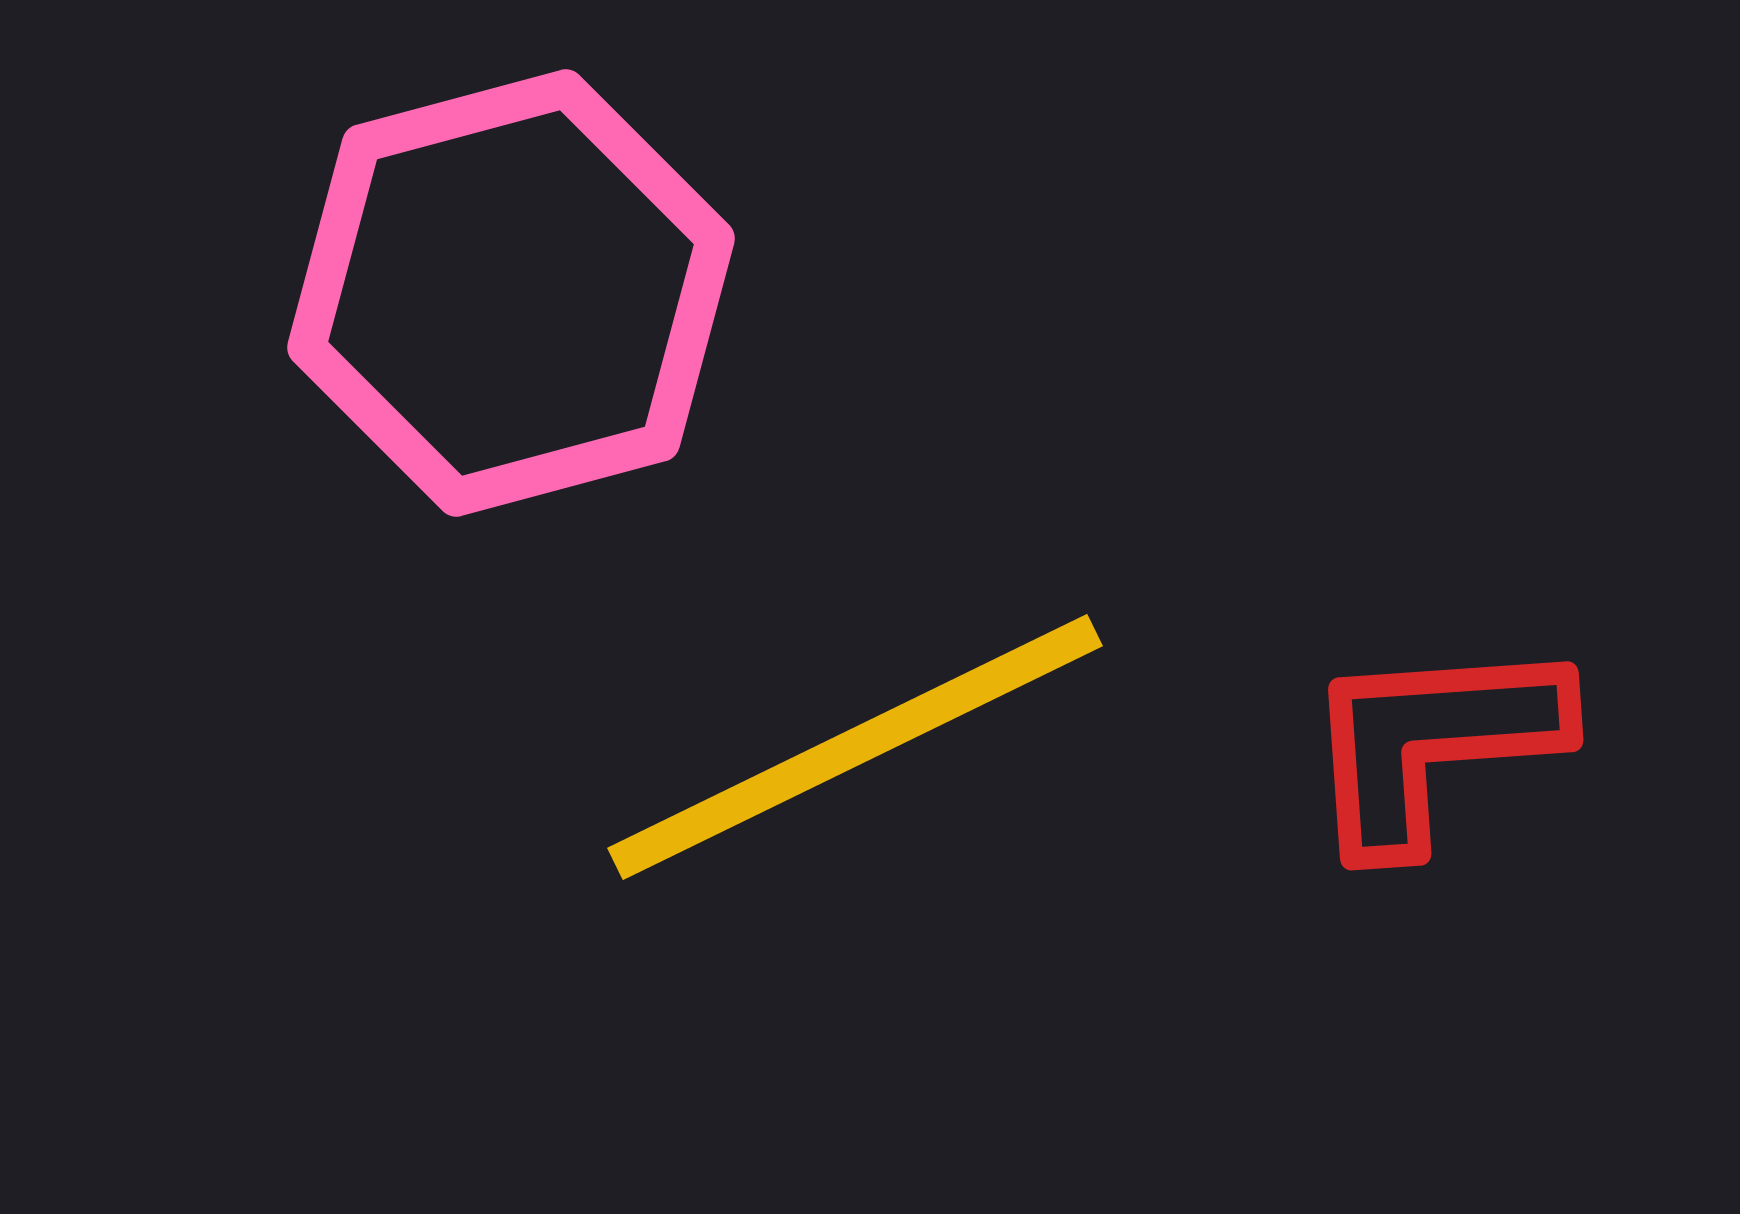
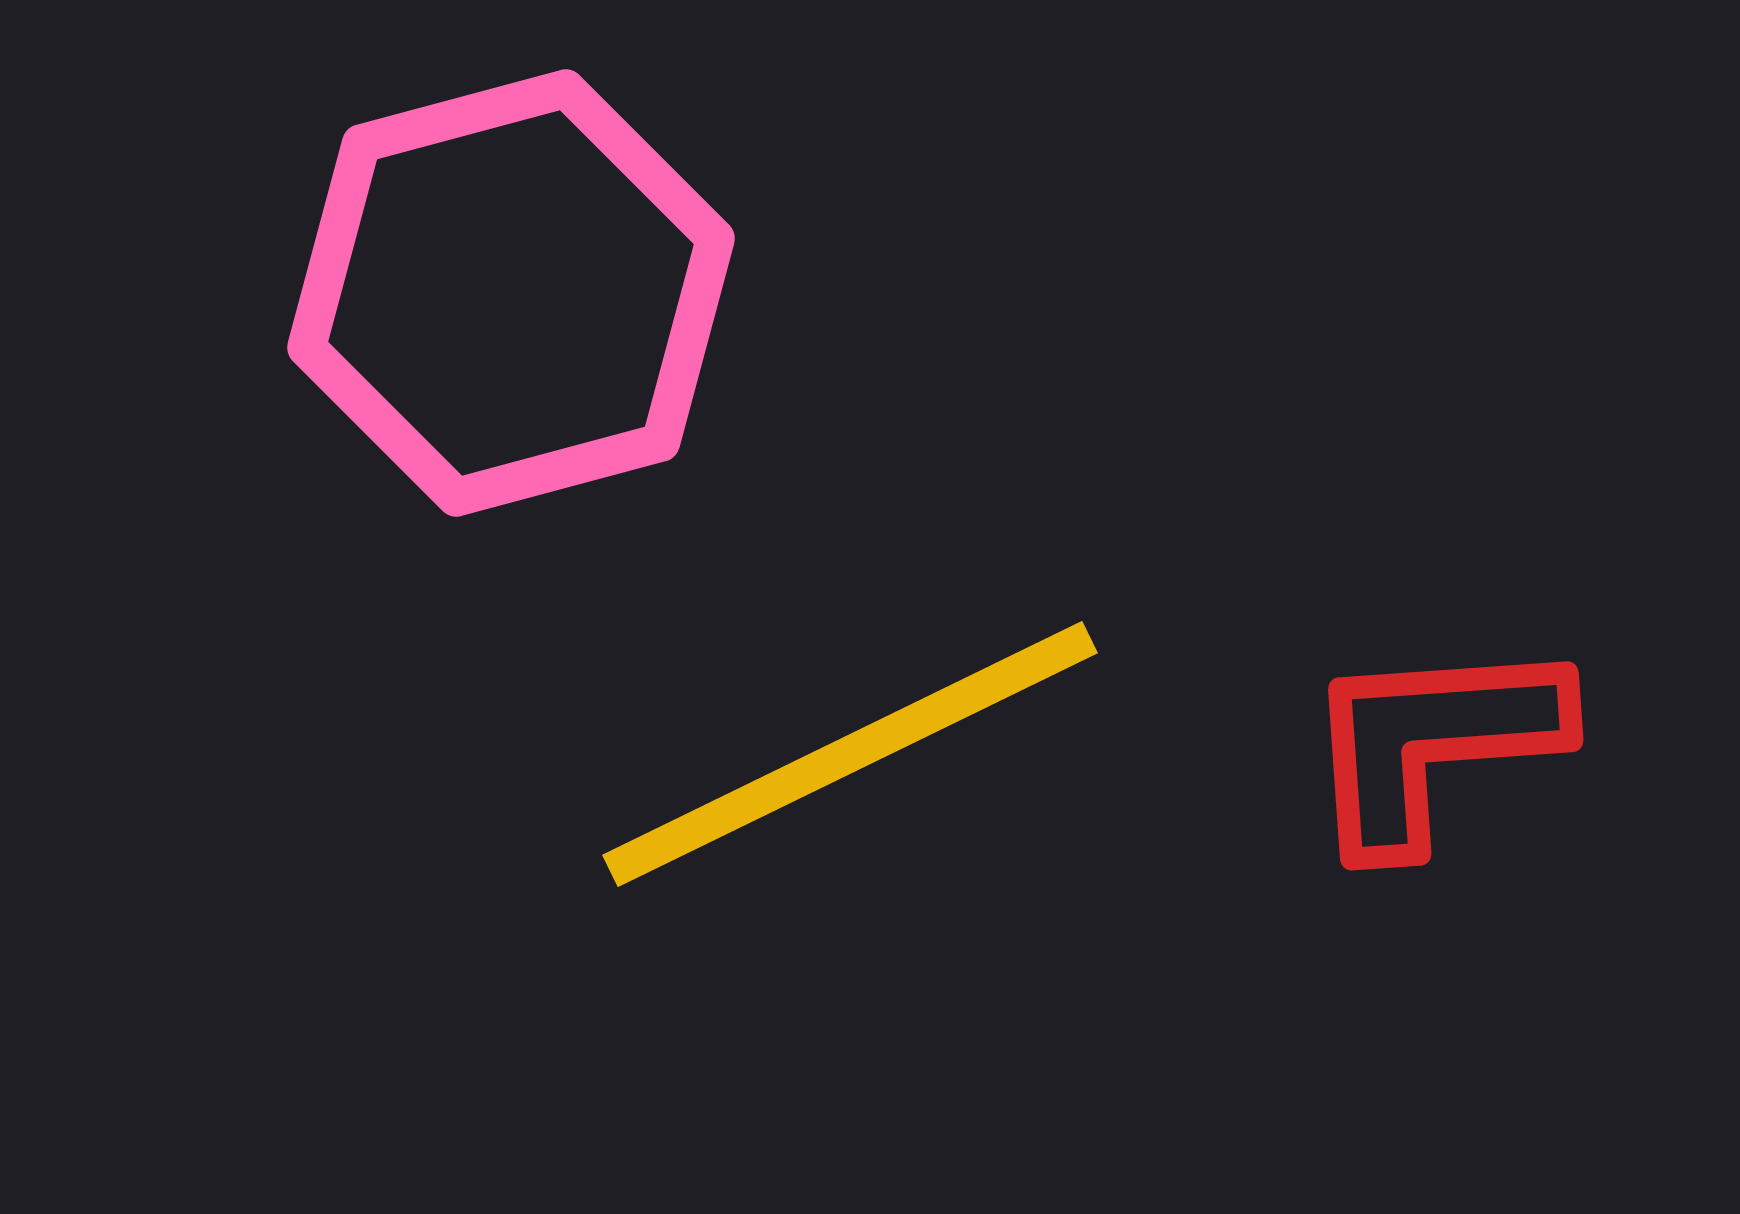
yellow line: moved 5 px left, 7 px down
